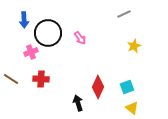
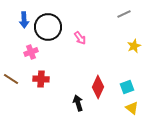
black circle: moved 6 px up
